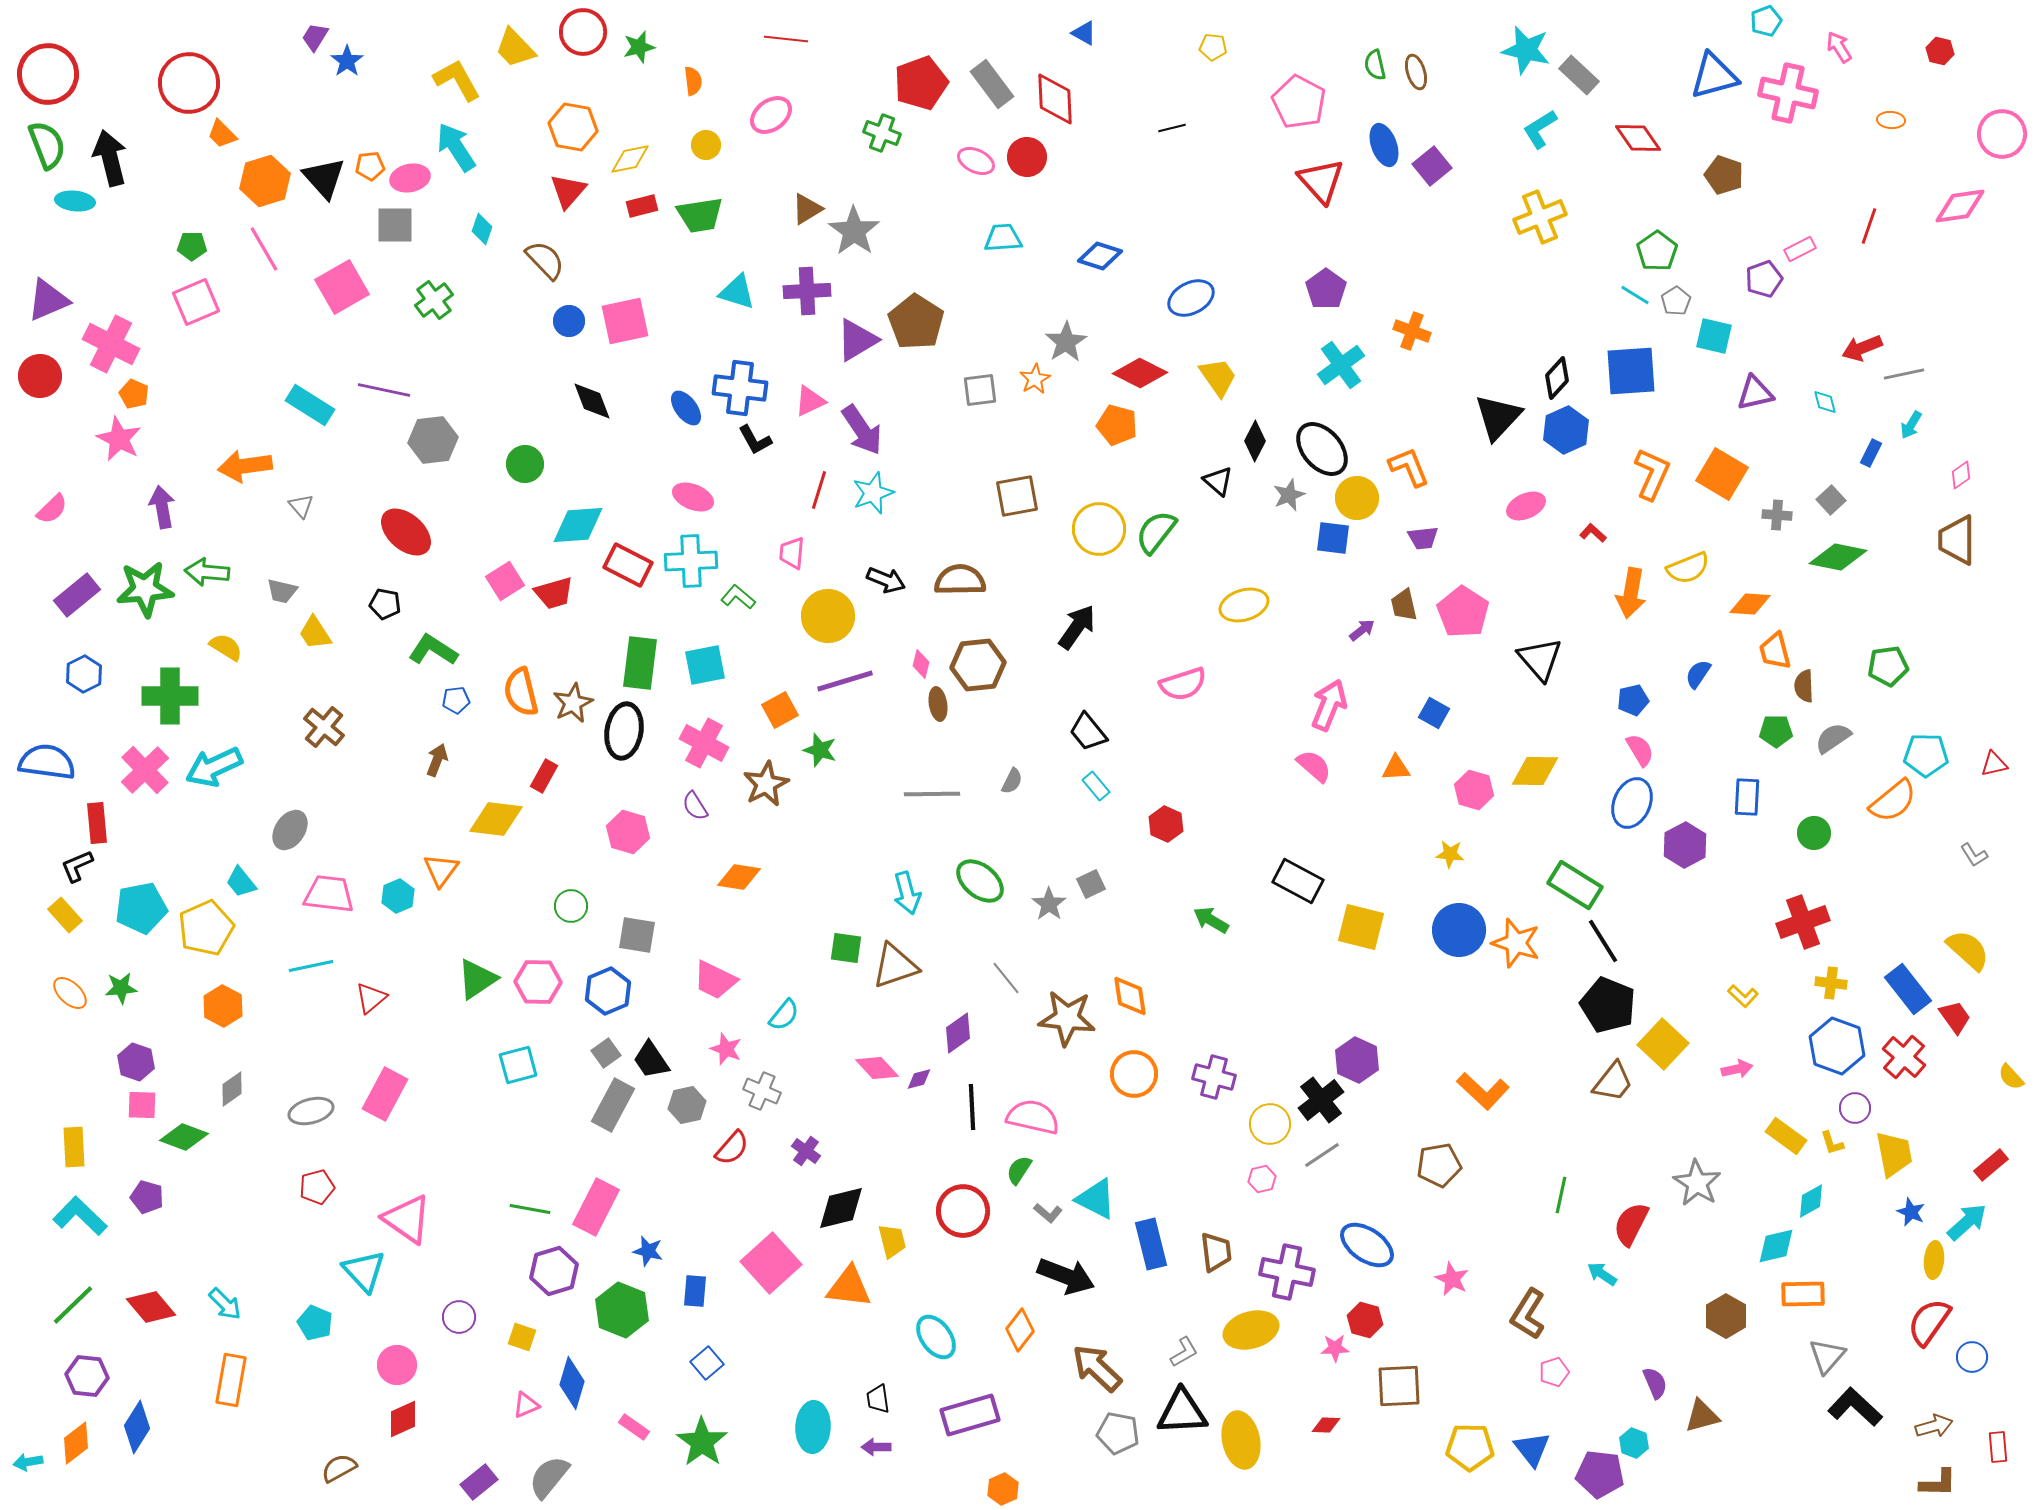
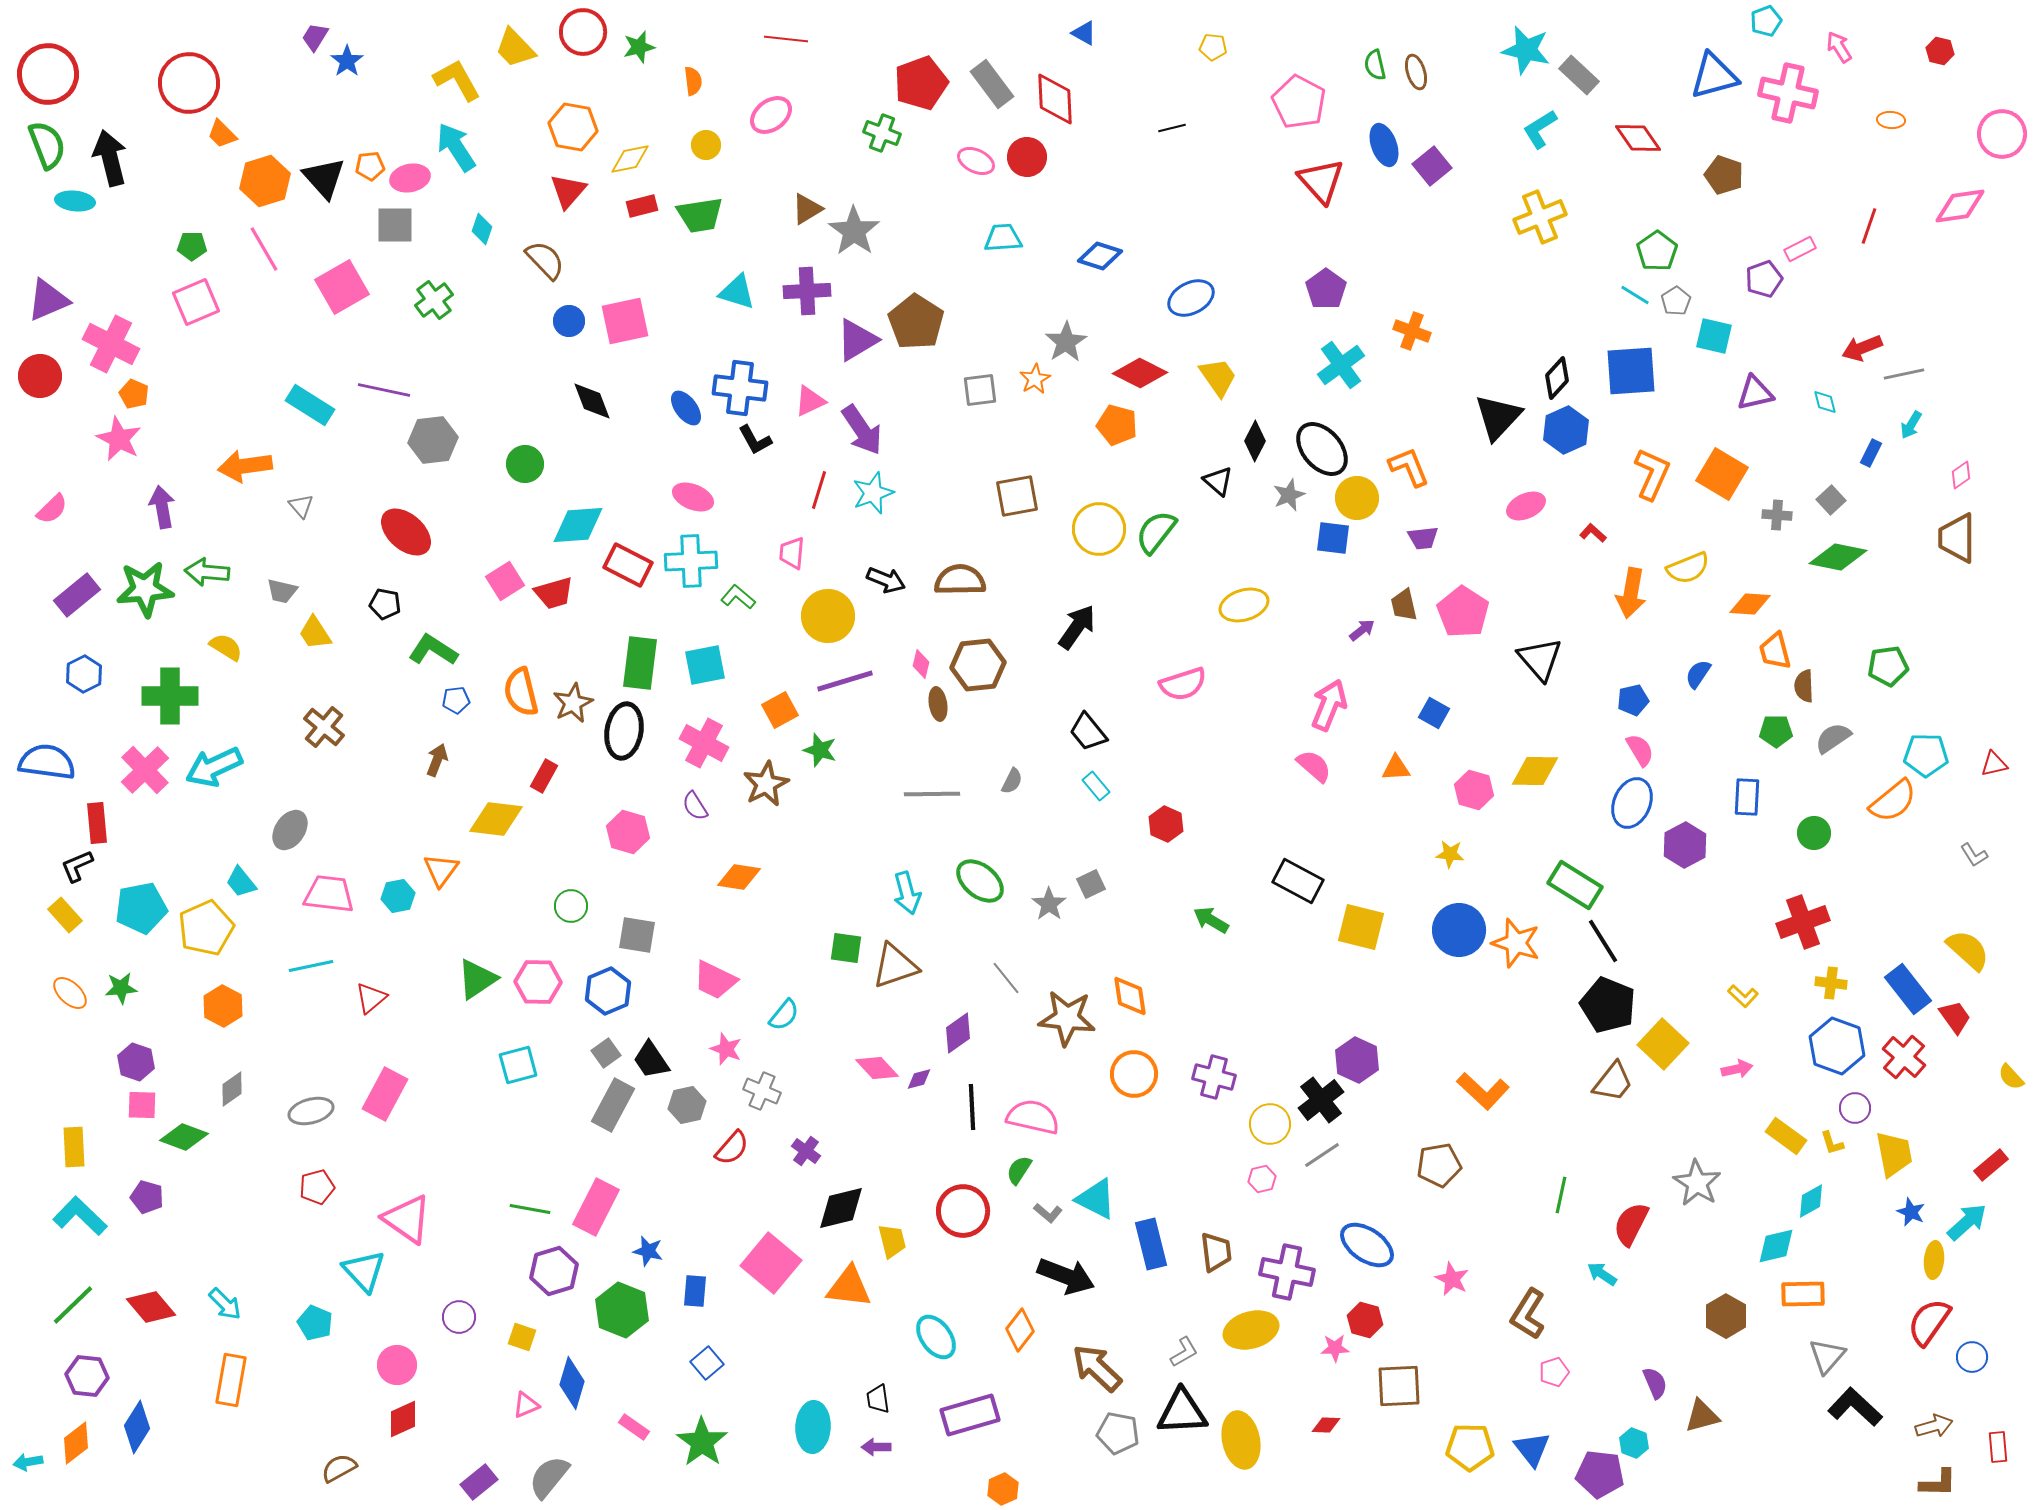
brown trapezoid at (1957, 540): moved 2 px up
cyan hexagon at (398, 896): rotated 12 degrees clockwise
pink square at (771, 1263): rotated 8 degrees counterclockwise
